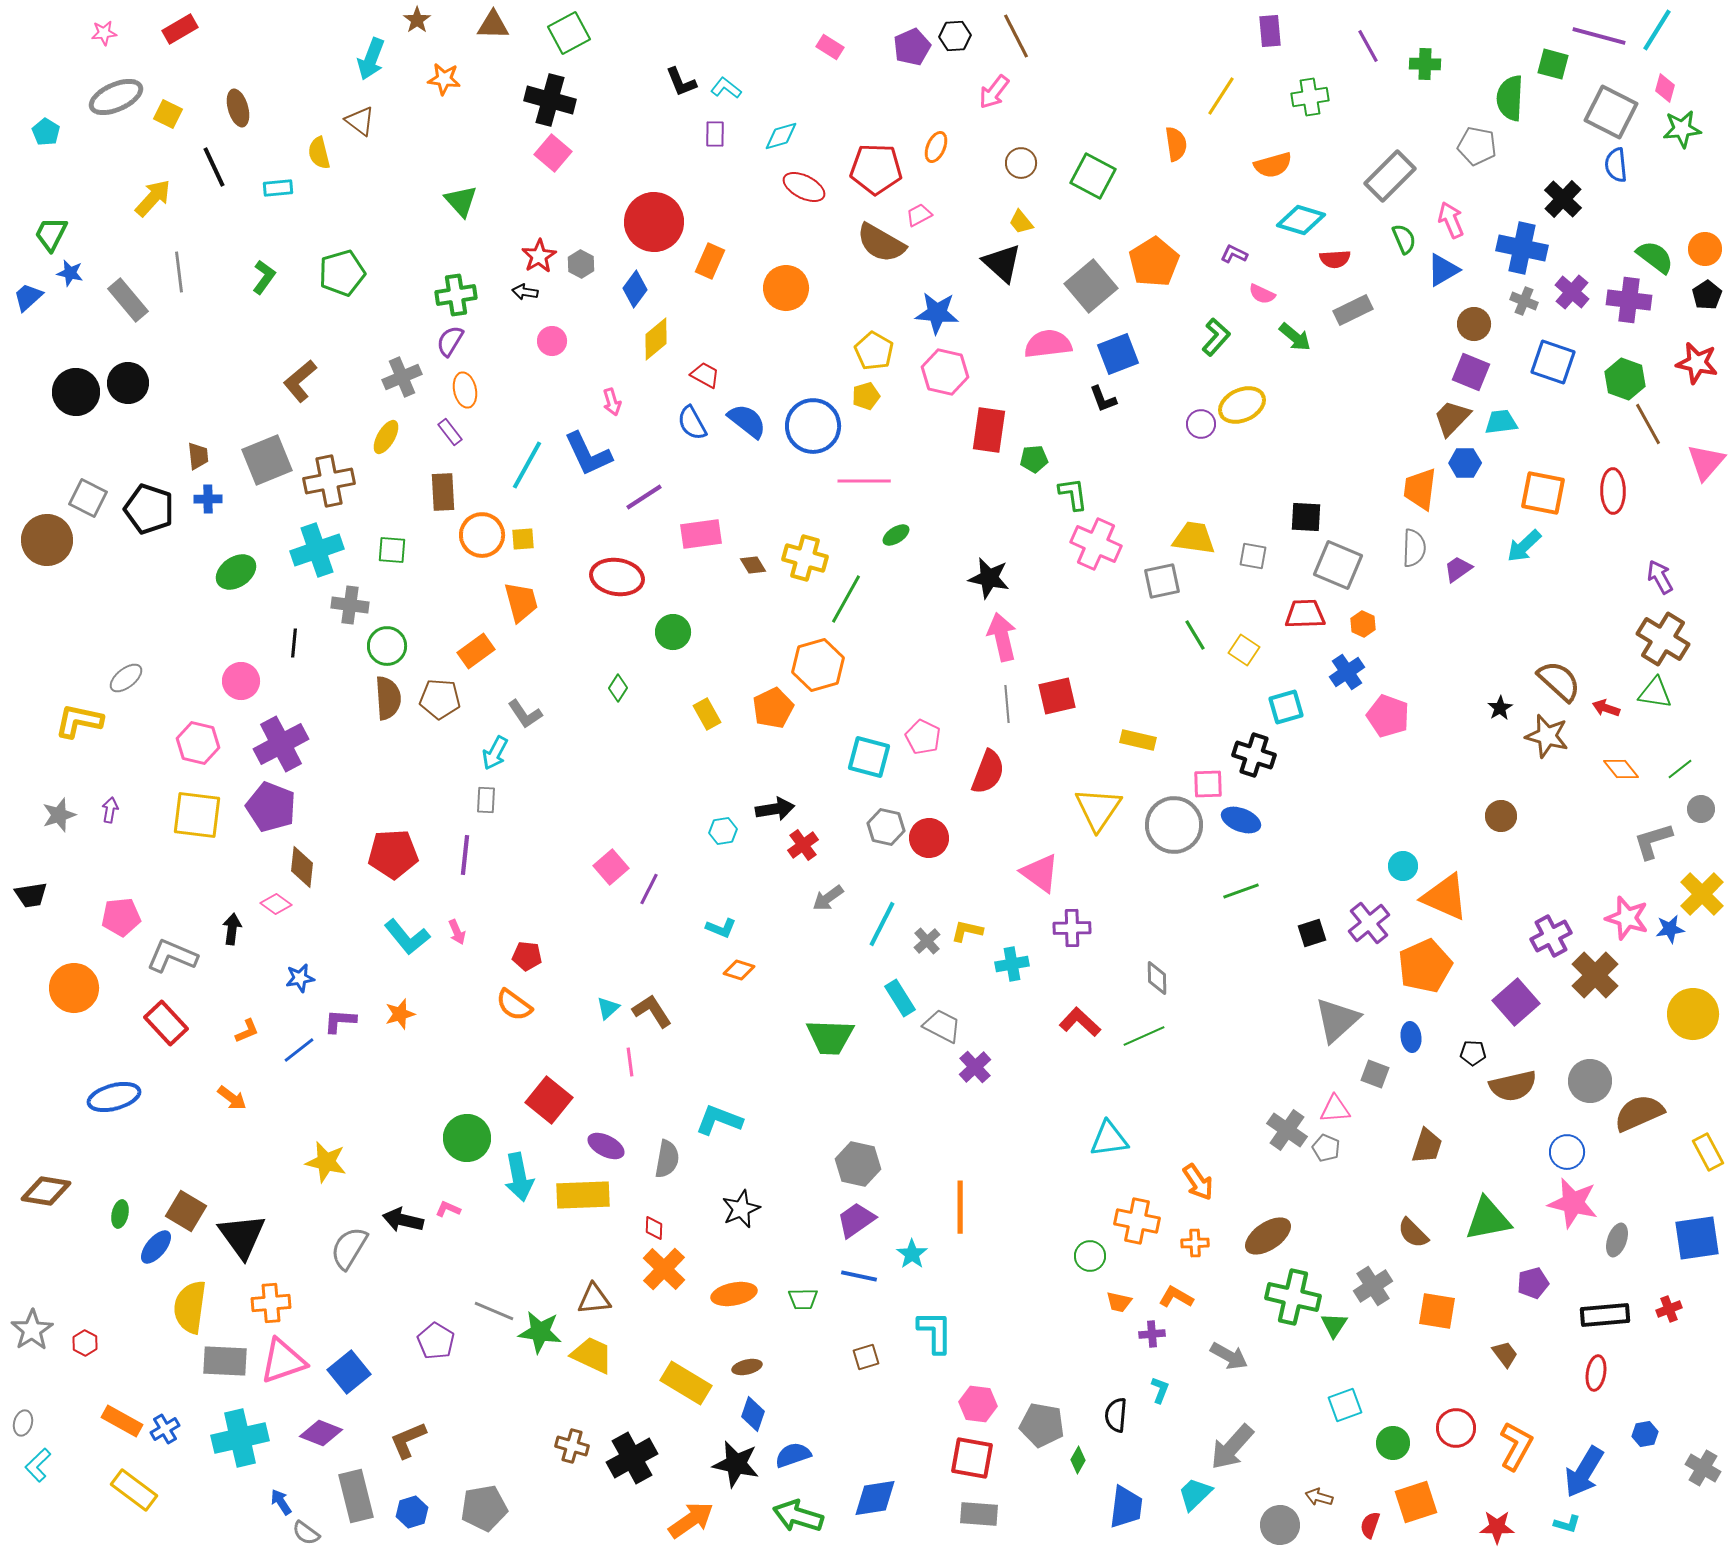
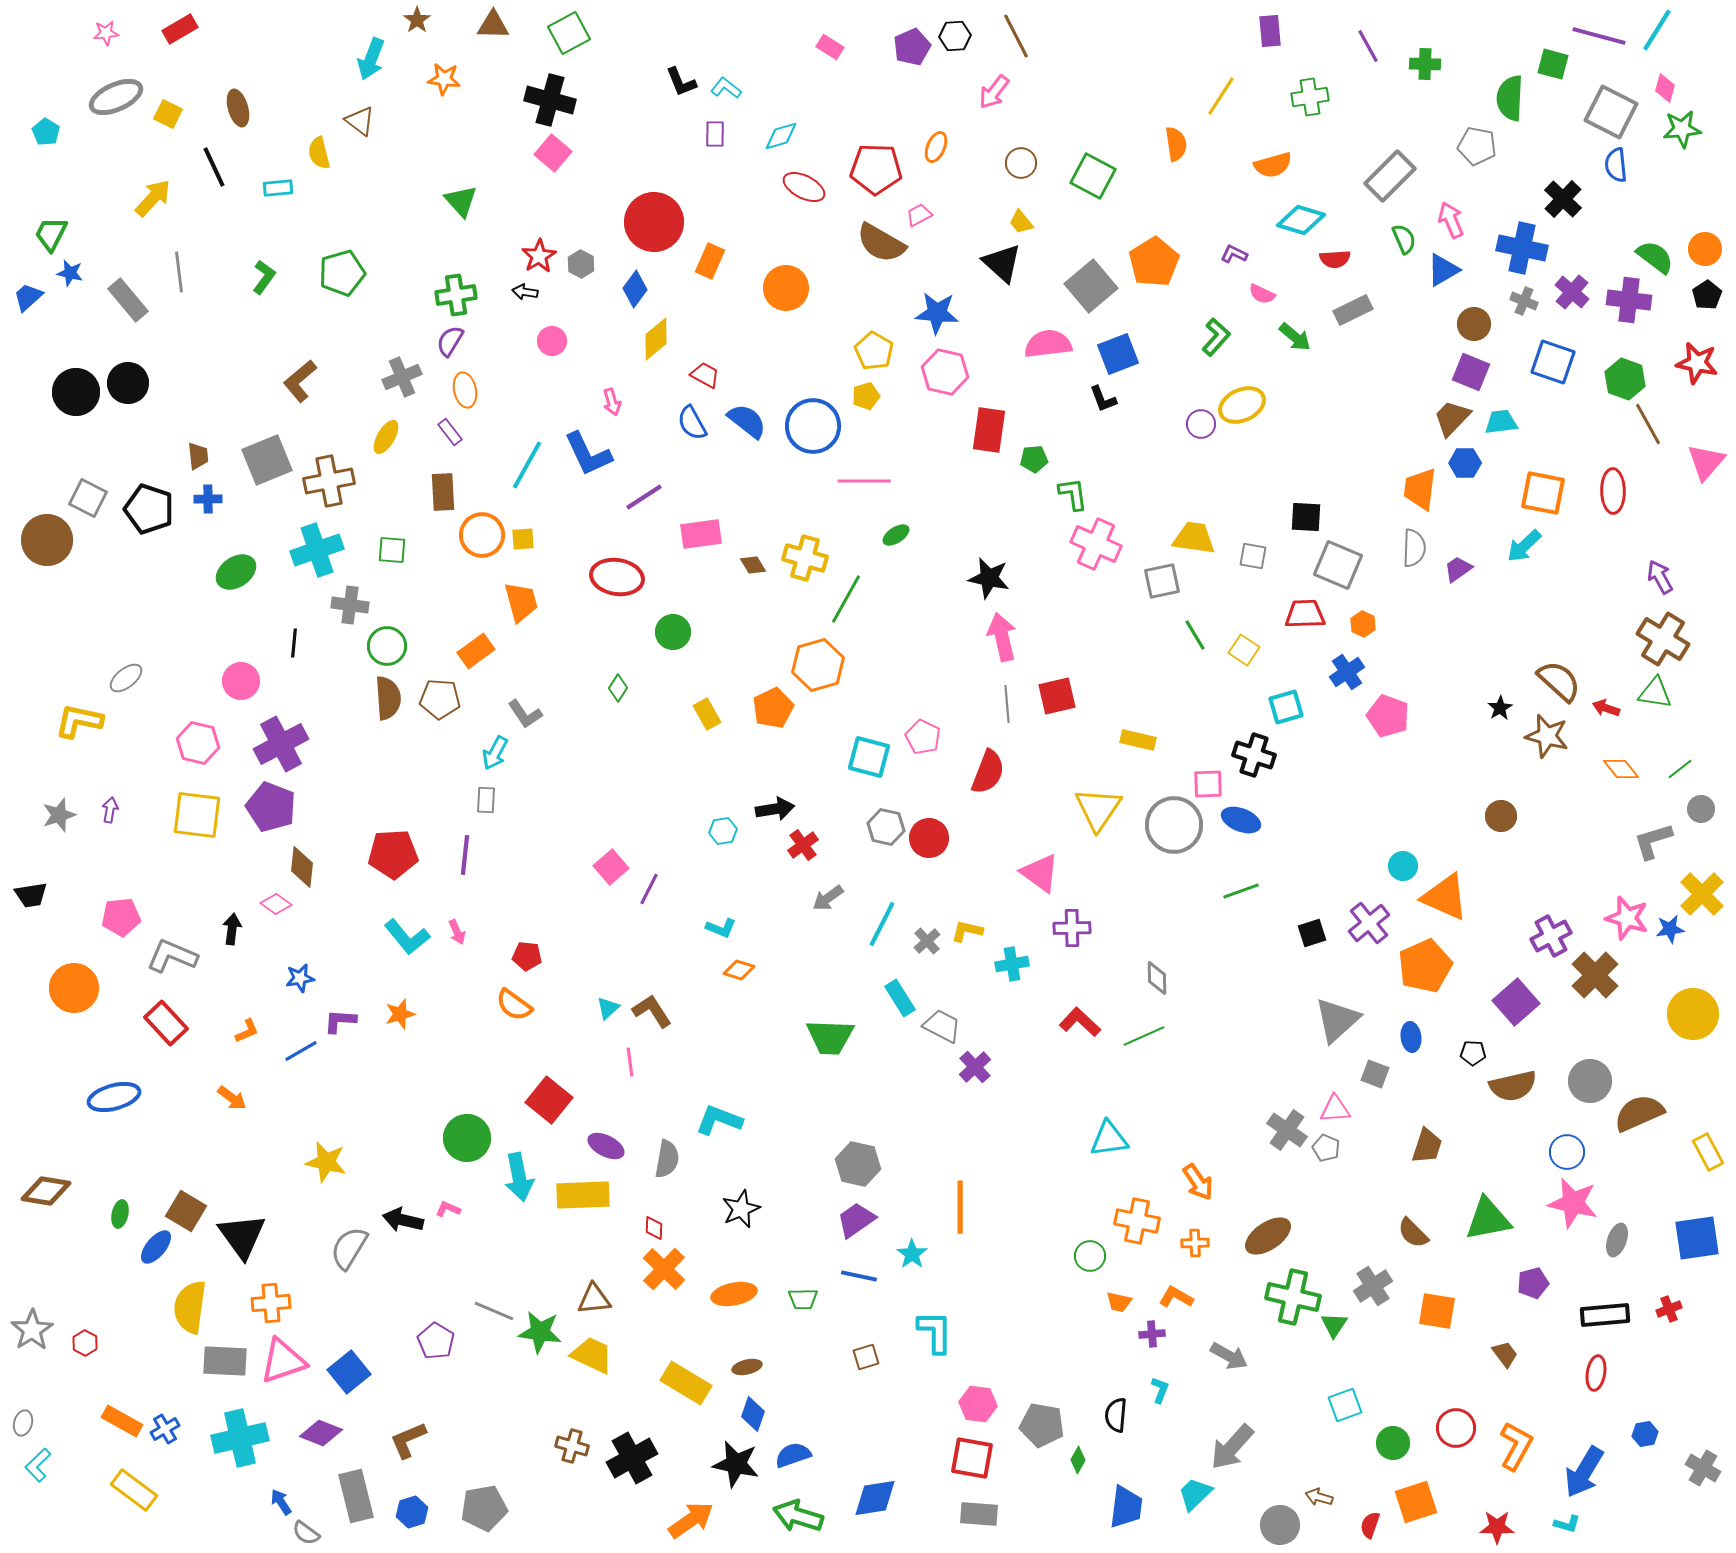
pink star at (104, 33): moved 2 px right
blue line at (299, 1050): moved 2 px right, 1 px down; rotated 8 degrees clockwise
